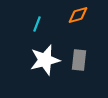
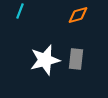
cyan line: moved 17 px left, 13 px up
gray rectangle: moved 3 px left, 1 px up
